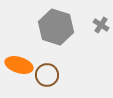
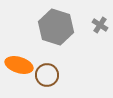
gray cross: moved 1 px left
